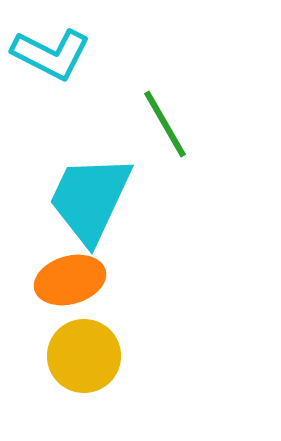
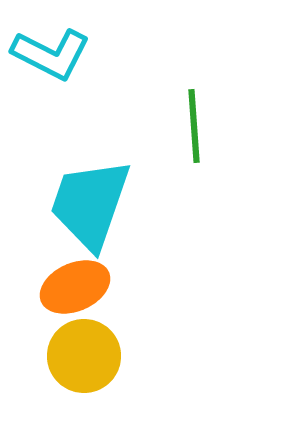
green line: moved 29 px right, 2 px down; rotated 26 degrees clockwise
cyan trapezoid: moved 5 px down; rotated 6 degrees counterclockwise
orange ellipse: moved 5 px right, 7 px down; rotated 8 degrees counterclockwise
